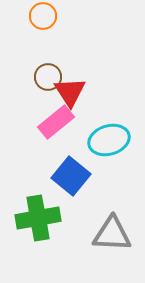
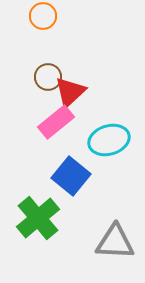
red triangle: rotated 20 degrees clockwise
green cross: rotated 30 degrees counterclockwise
gray triangle: moved 3 px right, 8 px down
